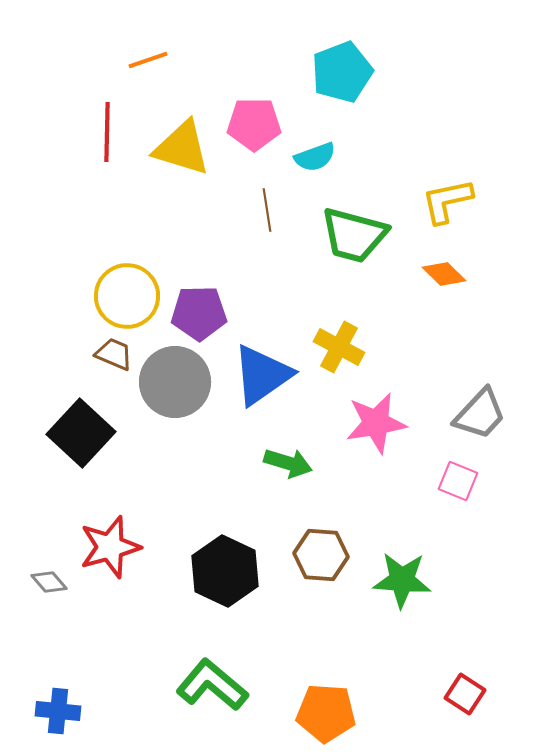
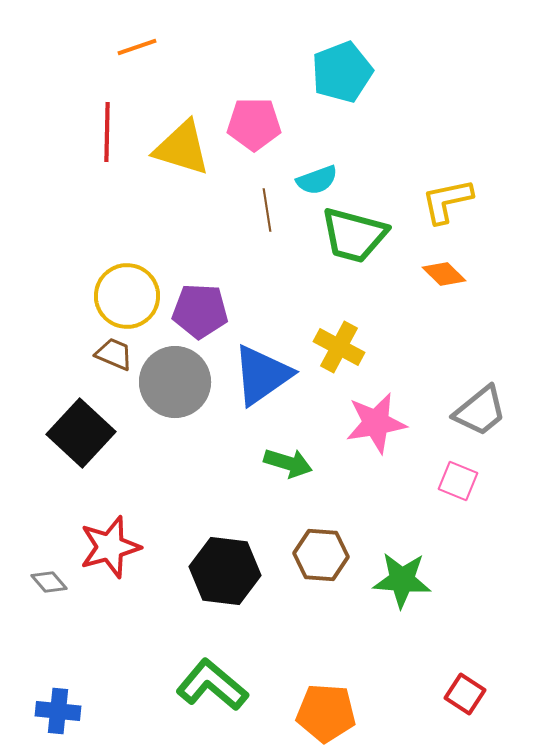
orange line: moved 11 px left, 13 px up
cyan semicircle: moved 2 px right, 23 px down
purple pentagon: moved 1 px right, 2 px up; rotated 4 degrees clockwise
gray trapezoid: moved 3 px up; rotated 8 degrees clockwise
black hexagon: rotated 18 degrees counterclockwise
